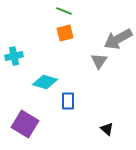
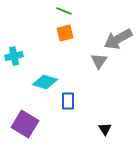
black triangle: moved 2 px left; rotated 16 degrees clockwise
